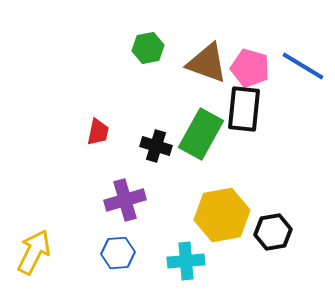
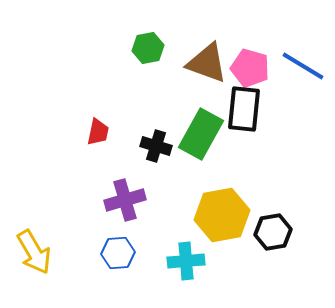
yellow arrow: rotated 123 degrees clockwise
